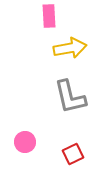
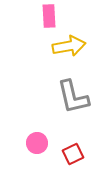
yellow arrow: moved 1 px left, 2 px up
gray L-shape: moved 3 px right
pink circle: moved 12 px right, 1 px down
